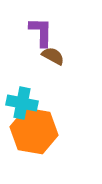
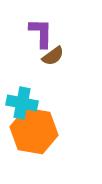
purple L-shape: moved 1 px down
brown semicircle: rotated 115 degrees clockwise
